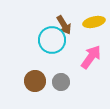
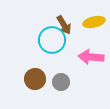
pink arrow: rotated 120 degrees counterclockwise
brown circle: moved 2 px up
